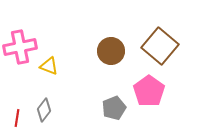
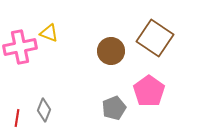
brown square: moved 5 px left, 8 px up; rotated 6 degrees counterclockwise
yellow triangle: moved 33 px up
gray diamond: rotated 15 degrees counterclockwise
